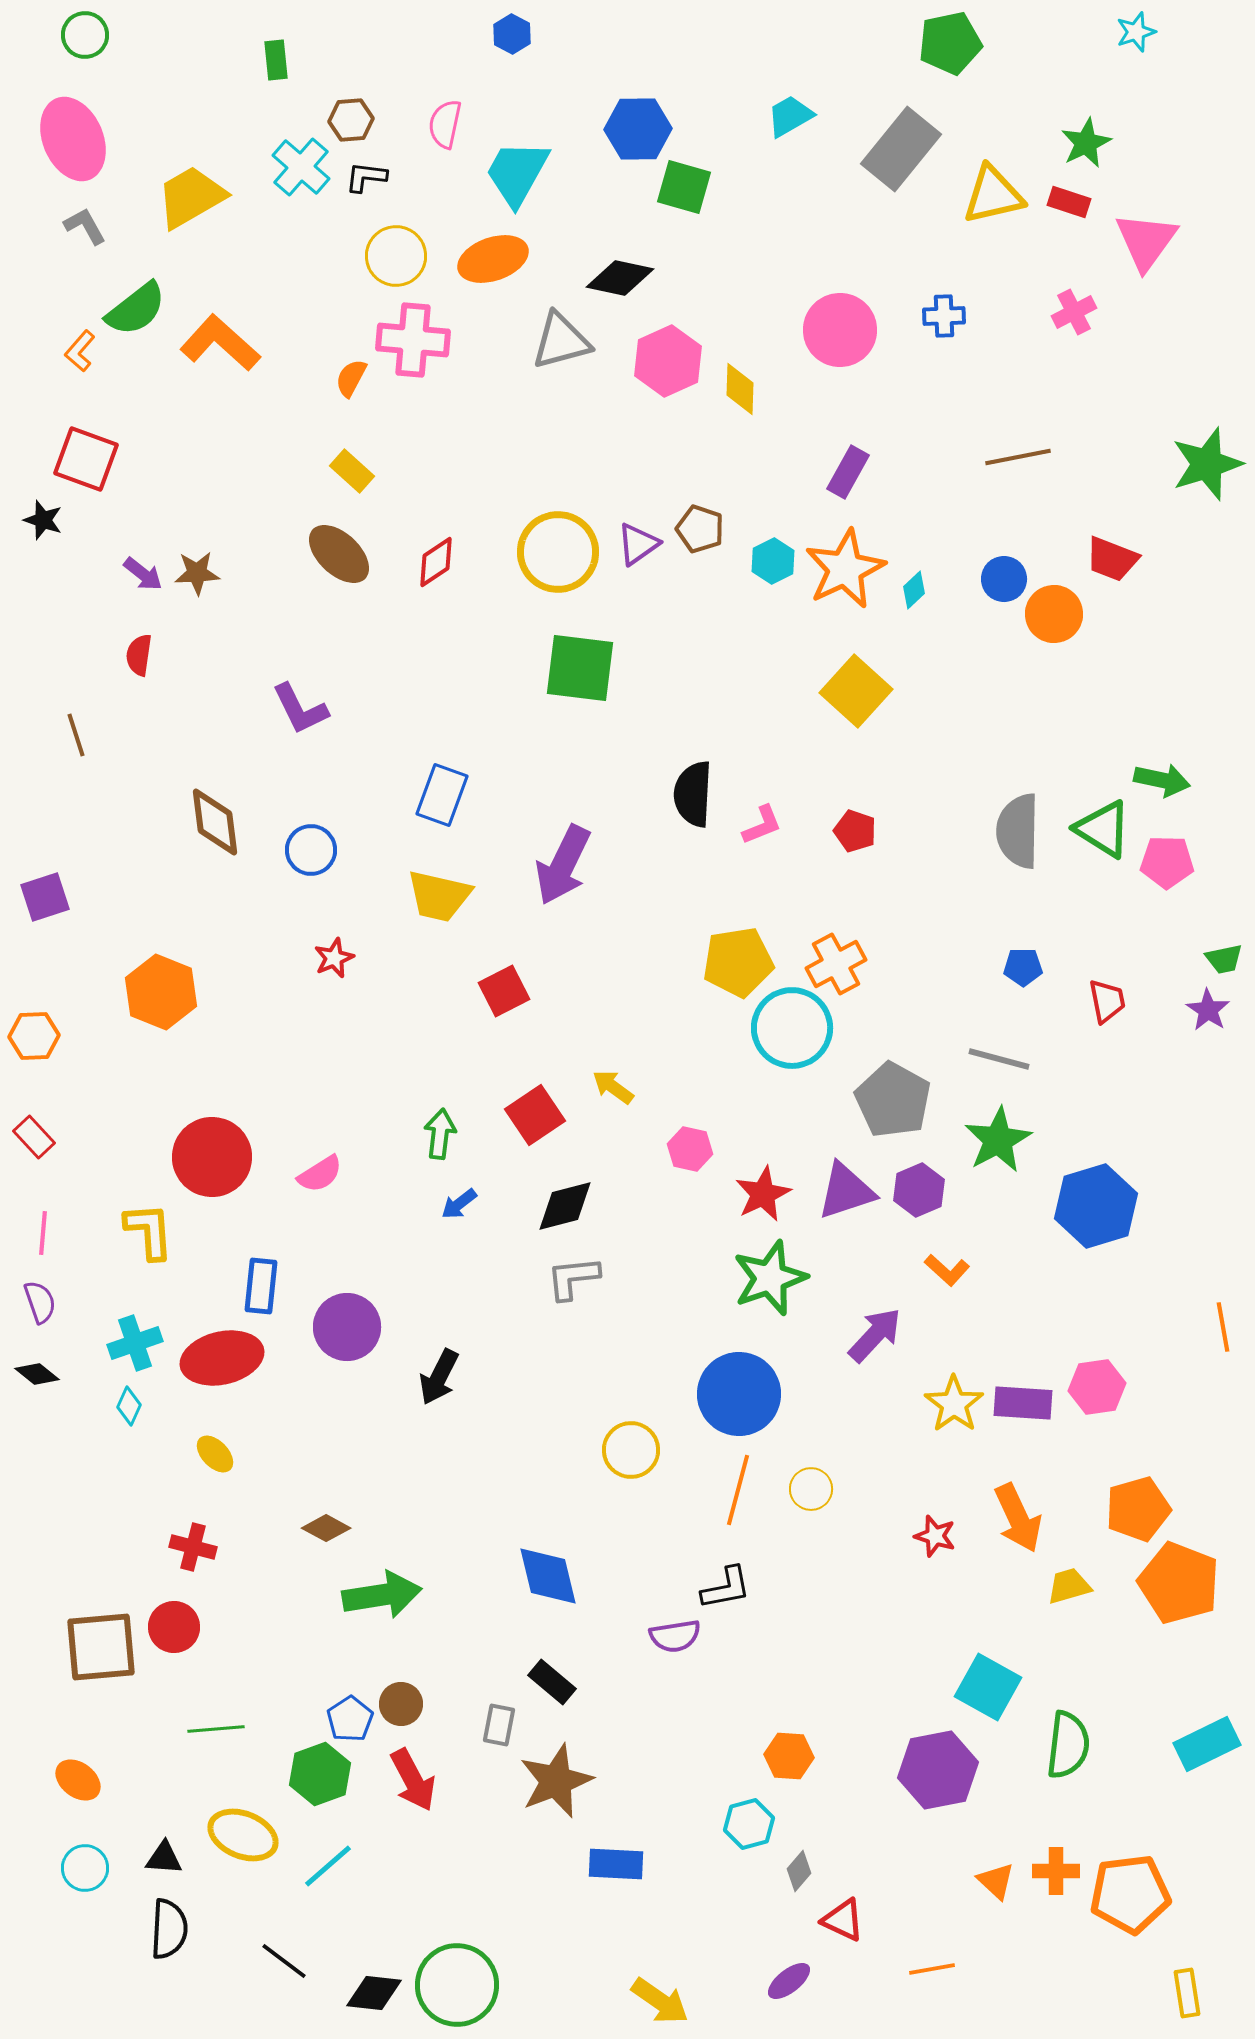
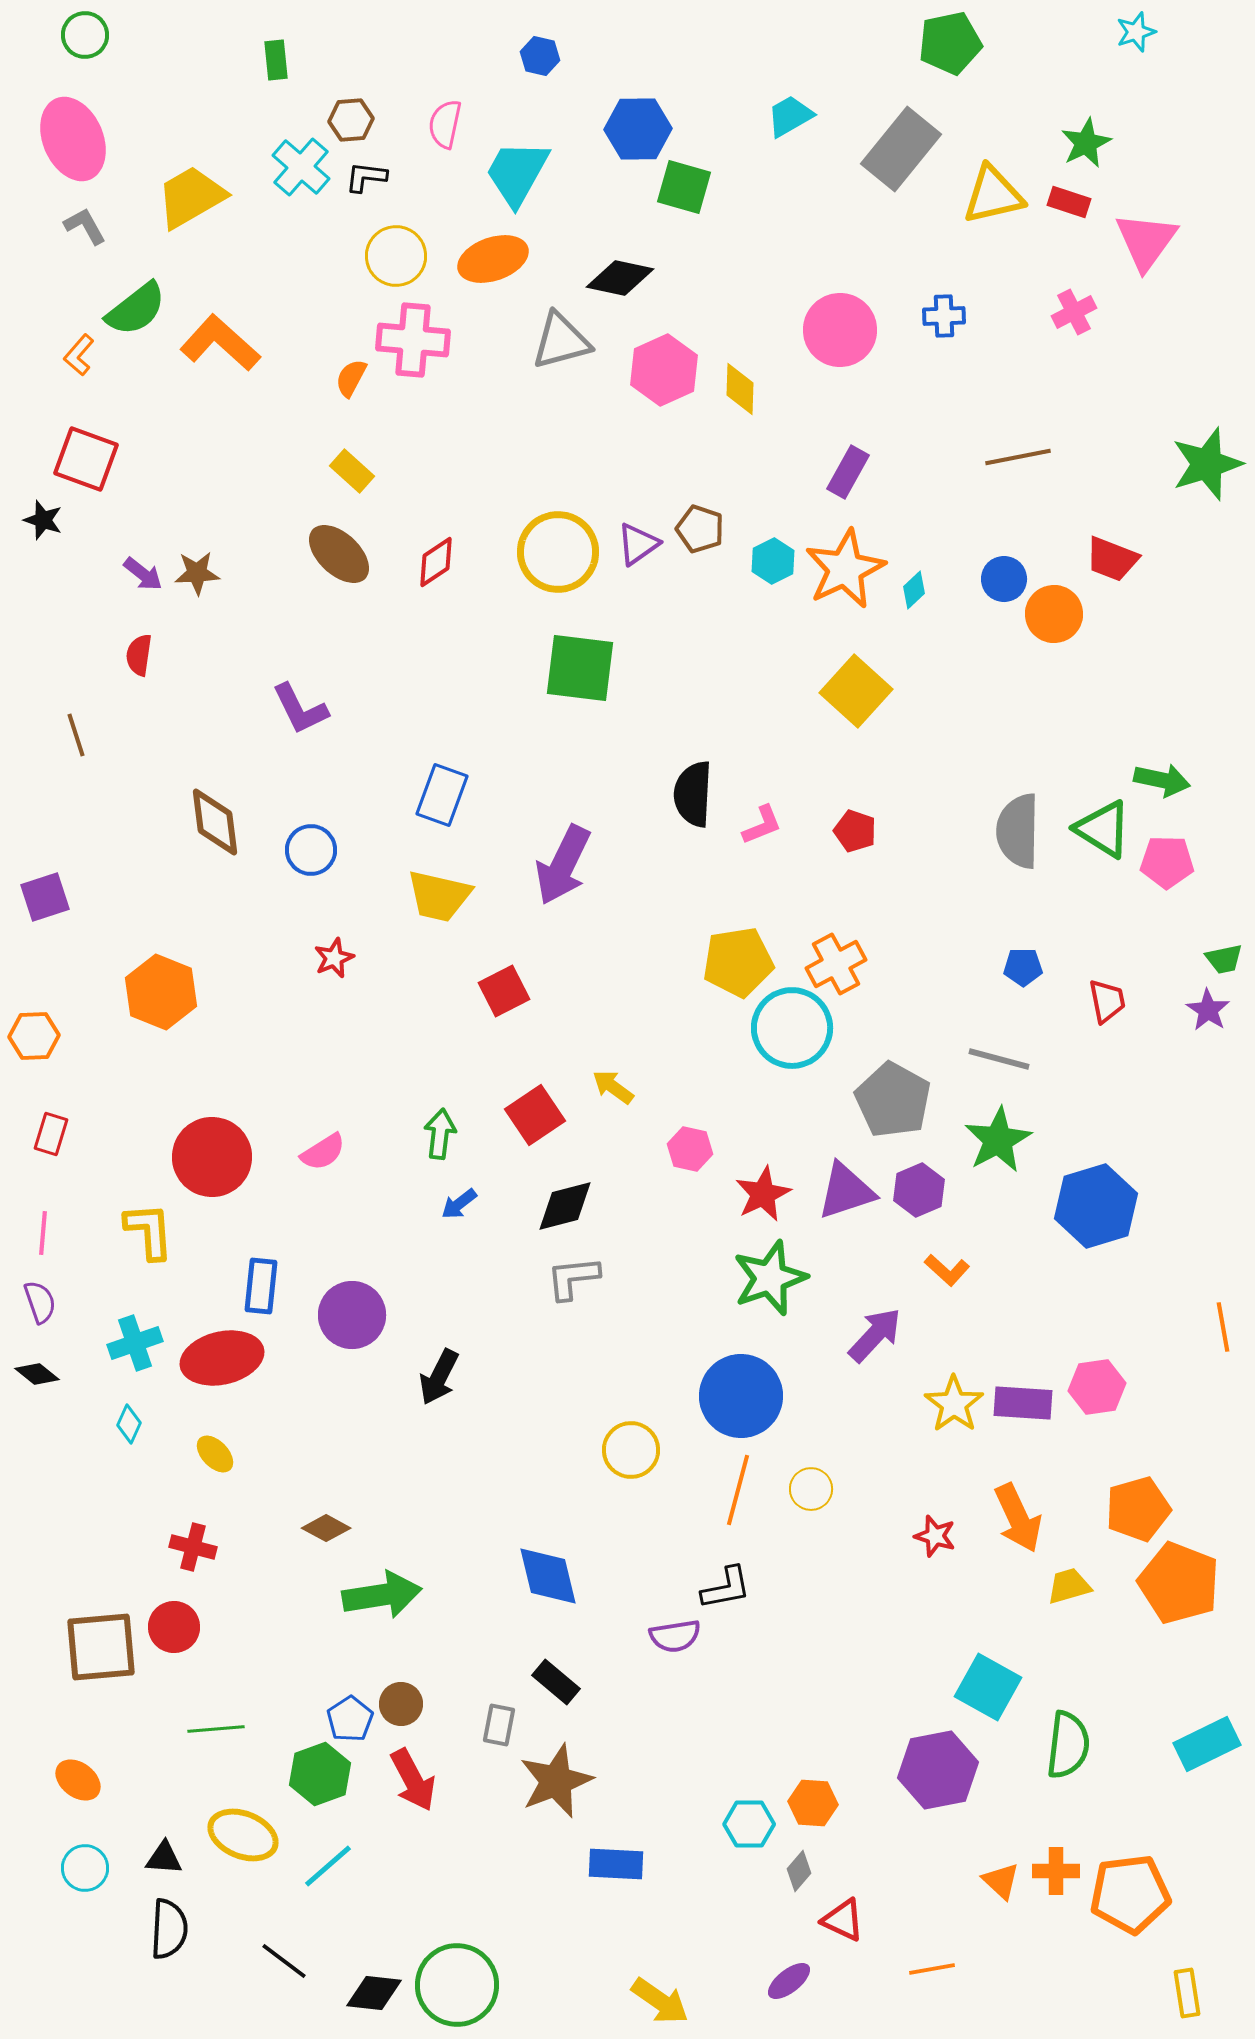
blue hexagon at (512, 34): moved 28 px right, 22 px down; rotated 15 degrees counterclockwise
orange L-shape at (80, 351): moved 1 px left, 4 px down
pink hexagon at (668, 361): moved 4 px left, 9 px down
red rectangle at (34, 1137): moved 17 px right, 3 px up; rotated 60 degrees clockwise
pink semicircle at (320, 1174): moved 3 px right, 22 px up
purple circle at (347, 1327): moved 5 px right, 12 px up
blue circle at (739, 1394): moved 2 px right, 2 px down
cyan diamond at (129, 1406): moved 18 px down
black rectangle at (552, 1682): moved 4 px right
orange hexagon at (789, 1756): moved 24 px right, 47 px down
cyan hexagon at (749, 1824): rotated 15 degrees clockwise
orange triangle at (996, 1881): moved 5 px right
